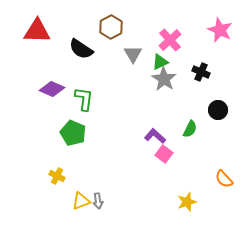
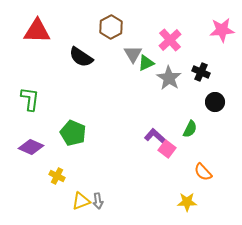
pink star: moved 2 px right; rotated 30 degrees counterclockwise
black semicircle: moved 8 px down
green triangle: moved 14 px left, 1 px down
gray star: moved 5 px right, 1 px up
purple diamond: moved 21 px left, 58 px down
green L-shape: moved 54 px left
black circle: moved 3 px left, 8 px up
pink square: moved 3 px right, 5 px up
orange semicircle: moved 21 px left, 7 px up
yellow star: rotated 18 degrees clockwise
